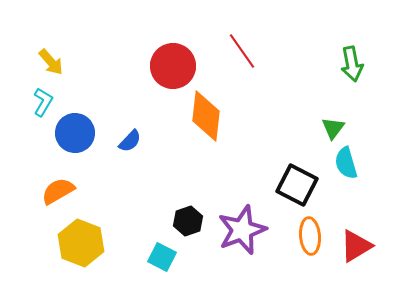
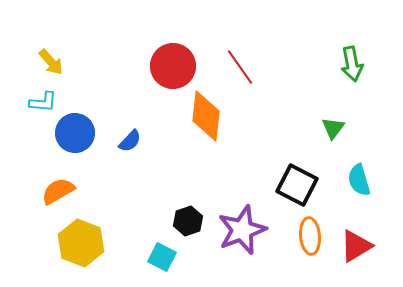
red line: moved 2 px left, 16 px down
cyan L-shape: rotated 64 degrees clockwise
cyan semicircle: moved 13 px right, 17 px down
